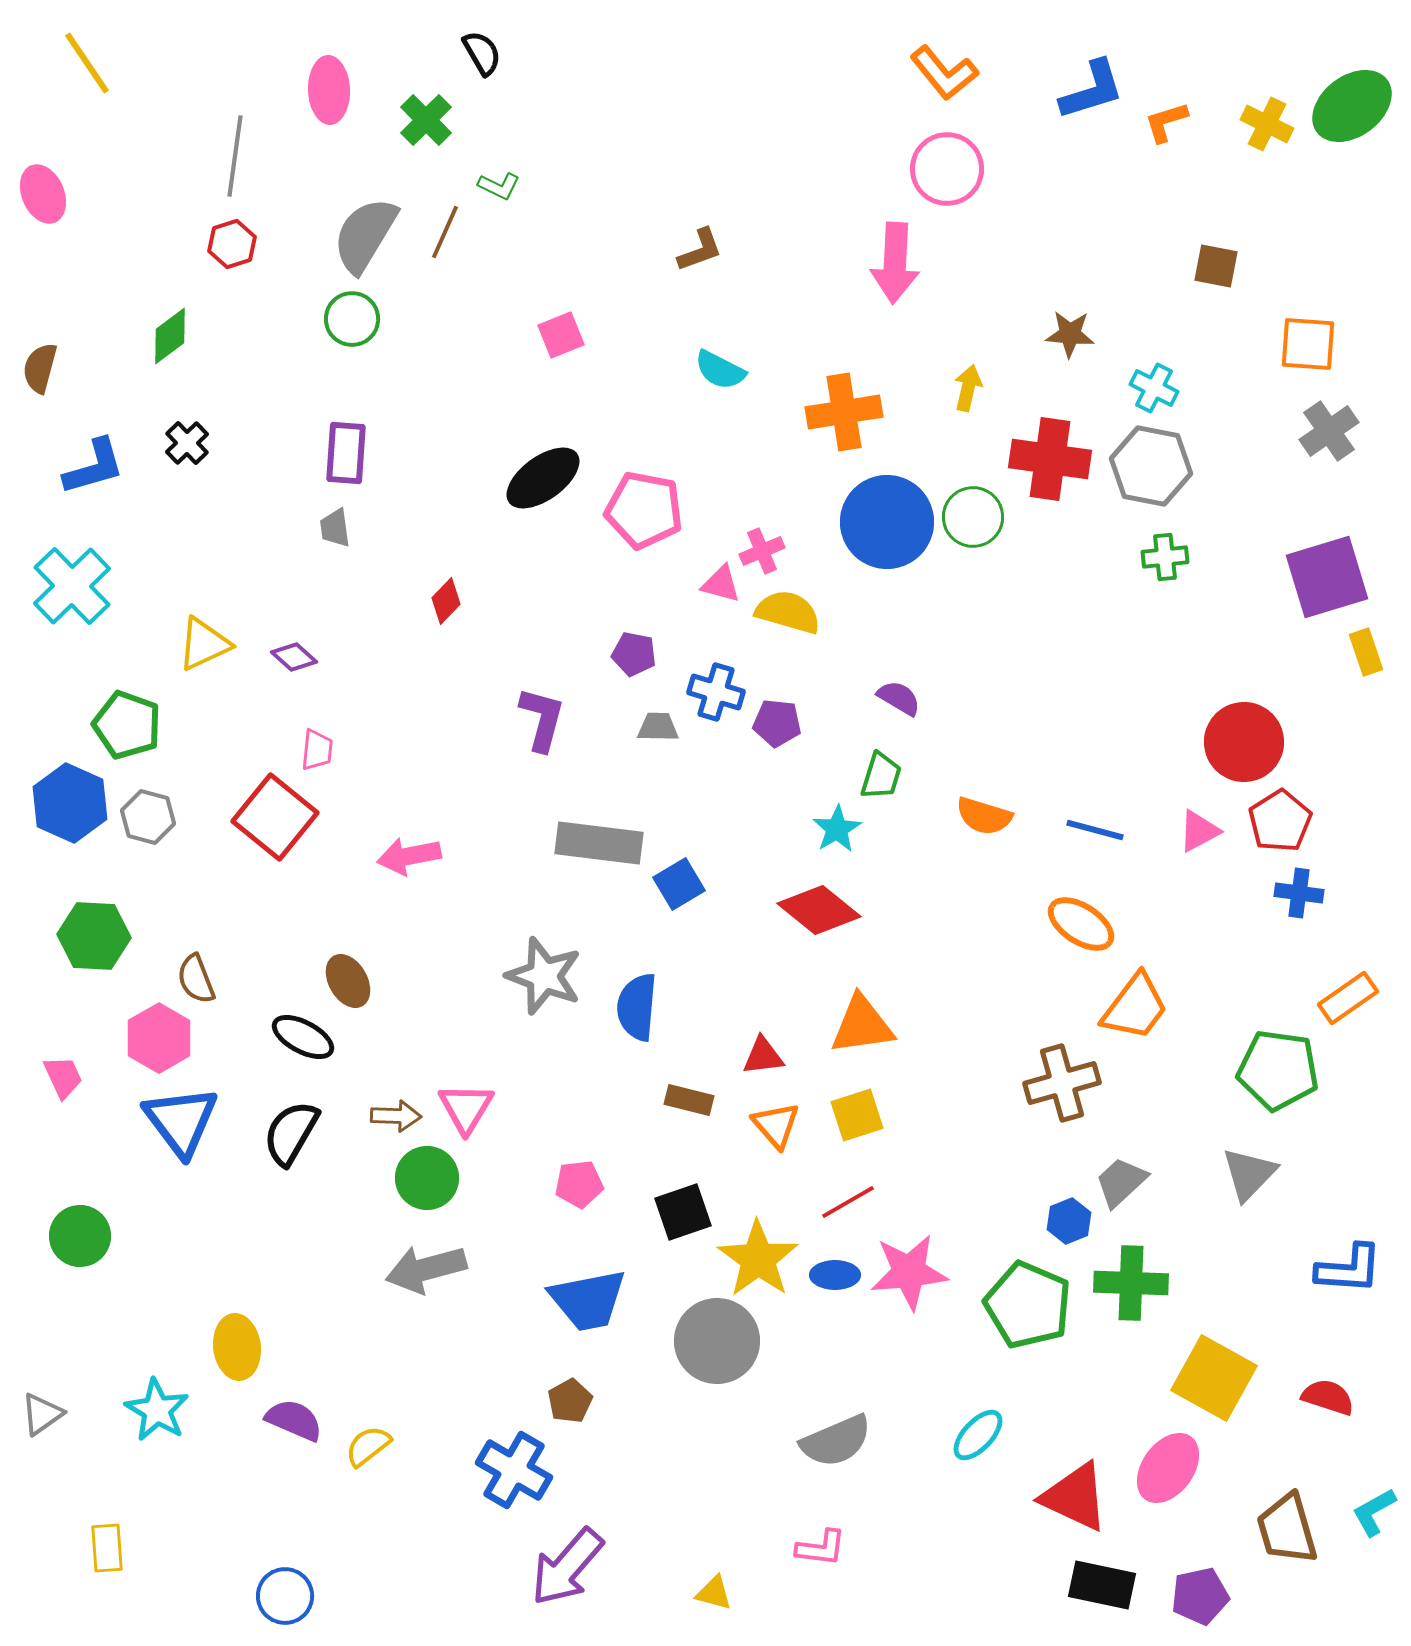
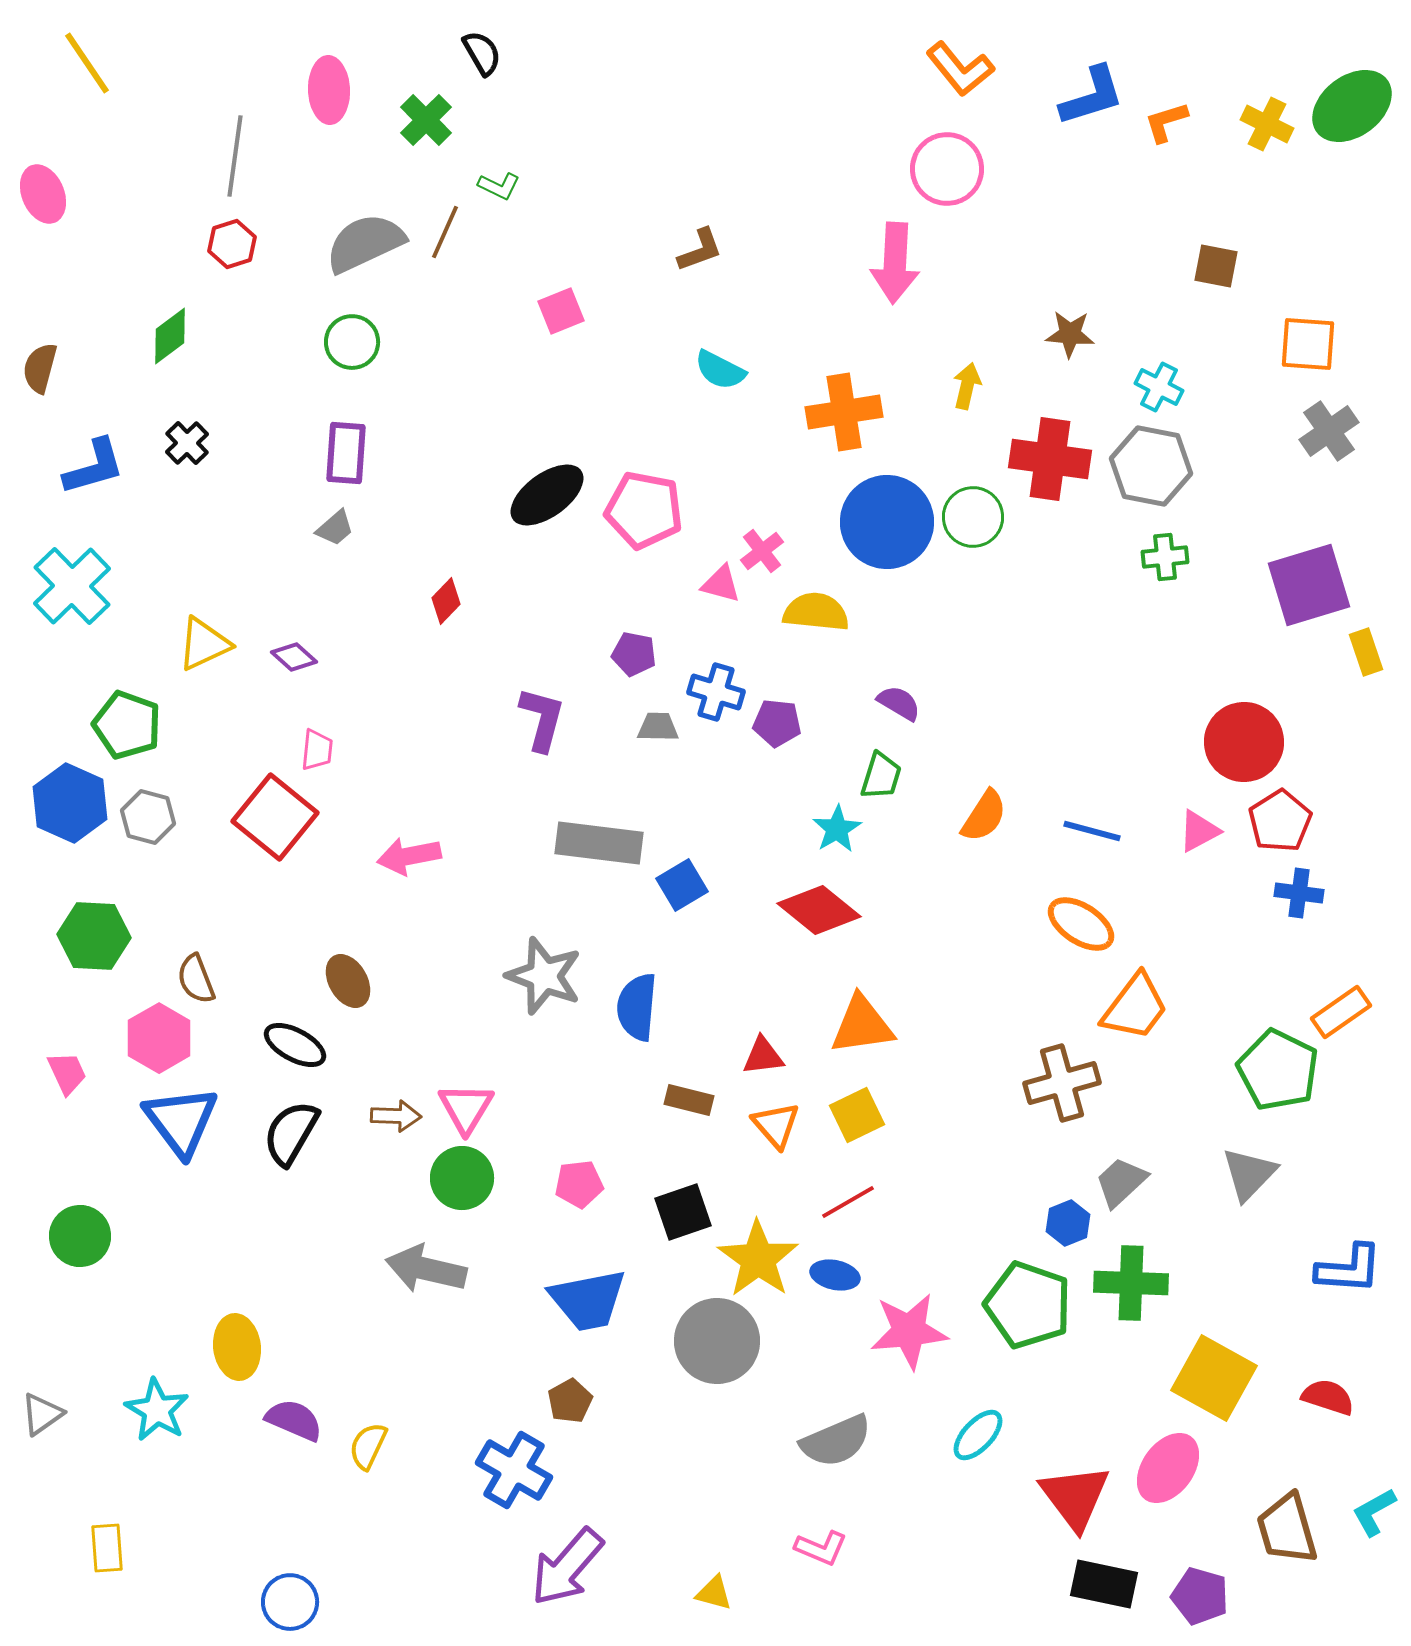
orange L-shape at (944, 73): moved 16 px right, 4 px up
blue L-shape at (1092, 90): moved 6 px down
gray semicircle at (365, 235): moved 8 px down; rotated 34 degrees clockwise
green circle at (352, 319): moved 23 px down
pink square at (561, 335): moved 24 px up
yellow arrow at (968, 388): moved 1 px left, 2 px up
cyan cross at (1154, 388): moved 5 px right, 1 px up
black ellipse at (543, 478): moved 4 px right, 17 px down
gray trapezoid at (335, 528): rotated 123 degrees counterclockwise
pink cross at (762, 551): rotated 15 degrees counterclockwise
purple square at (1327, 577): moved 18 px left, 8 px down
yellow semicircle at (788, 612): moved 28 px right; rotated 10 degrees counterclockwise
purple semicircle at (899, 698): moved 5 px down
orange semicircle at (984, 816): rotated 74 degrees counterclockwise
blue line at (1095, 830): moved 3 px left, 1 px down
blue square at (679, 884): moved 3 px right, 1 px down
orange rectangle at (1348, 998): moved 7 px left, 14 px down
black ellipse at (303, 1037): moved 8 px left, 8 px down
green pentagon at (1278, 1070): rotated 18 degrees clockwise
pink trapezoid at (63, 1077): moved 4 px right, 4 px up
yellow square at (857, 1115): rotated 8 degrees counterclockwise
green circle at (427, 1178): moved 35 px right
blue hexagon at (1069, 1221): moved 1 px left, 2 px down
gray arrow at (426, 1269): rotated 28 degrees clockwise
pink star at (909, 1272): moved 59 px down
blue ellipse at (835, 1275): rotated 12 degrees clockwise
green pentagon at (1028, 1305): rotated 4 degrees counterclockwise
yellow semicircle at (368, 1446): rotated 27 degrees counterclockwise
red triangle at (1075, 1497): rotated 28 degrees clockwise
pink L-shape at (821, 1548): rotated 16 degrees clockwise
black rectangle at (1102, 1585): moved 2 px right, 1 px up
blue circle at (285, 1596): moved 5 px right, 6 px down
purple pentagon at (1200, 1596): rotated 28 degrees clockwise
